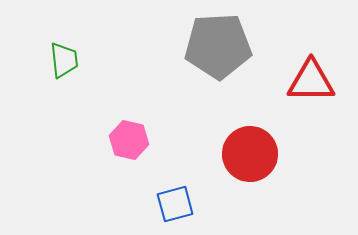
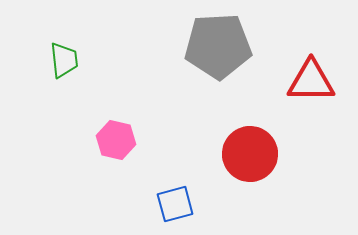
pink hexagon: moved 13 px left
